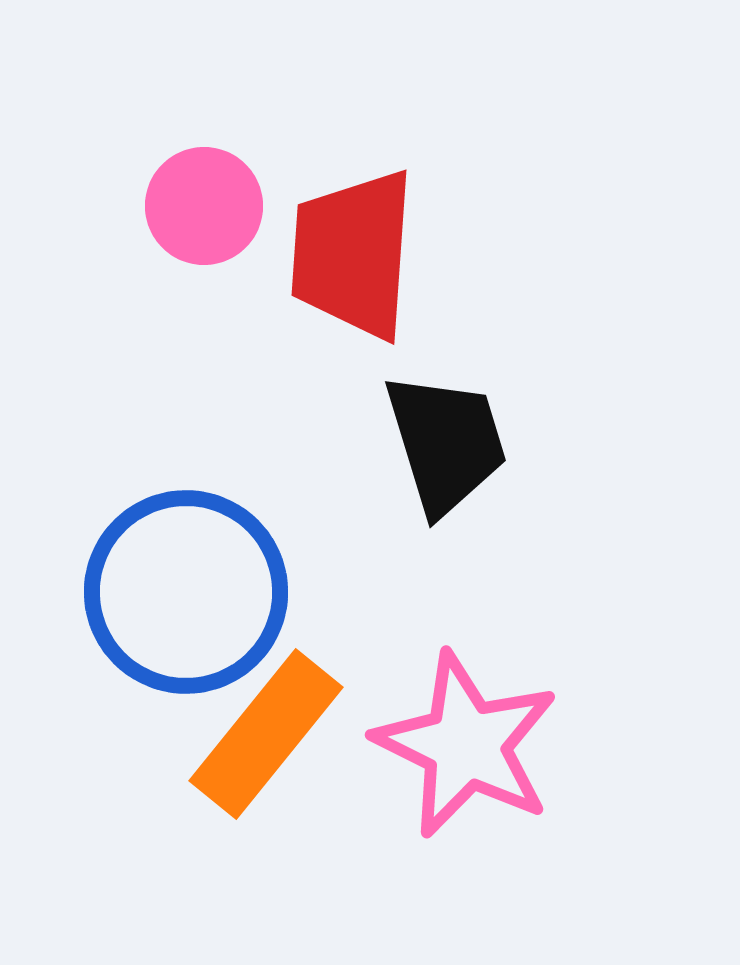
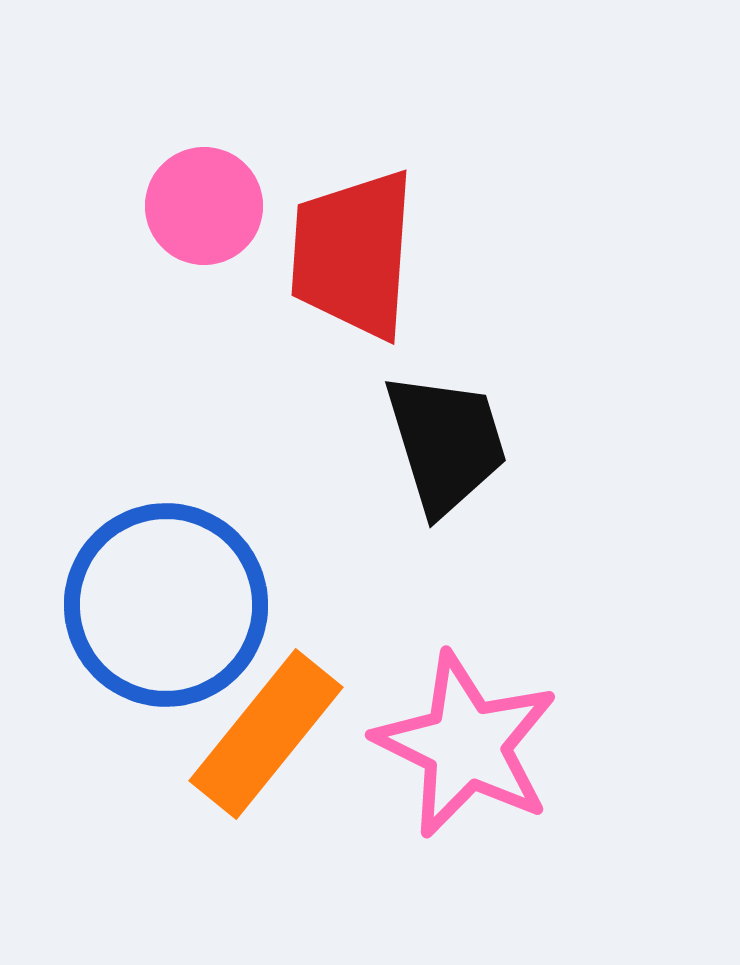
blue circle: moved 20 px left, 13 px down
